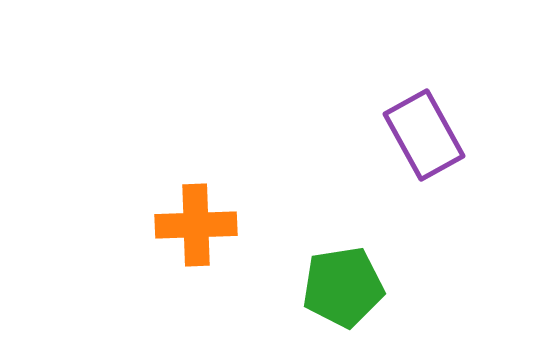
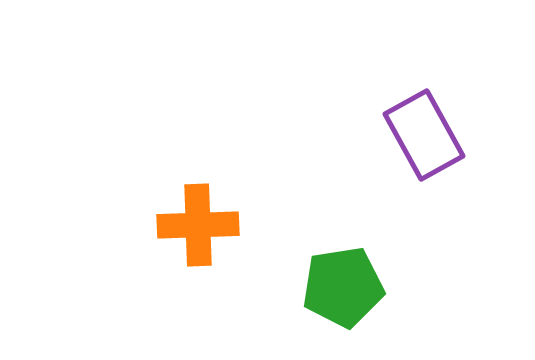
orange cross: moved 2 px right
